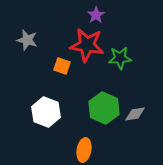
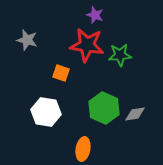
purple star: moved 1 px left; rotated 18 degrees counterclockwise
green star: moved 3 px up
orange square: moved 1 px left, 7 px down
white hexagon: rotated 12 degrees counterclockwise
orange ellipse: moved 1 px left, 1 px up
